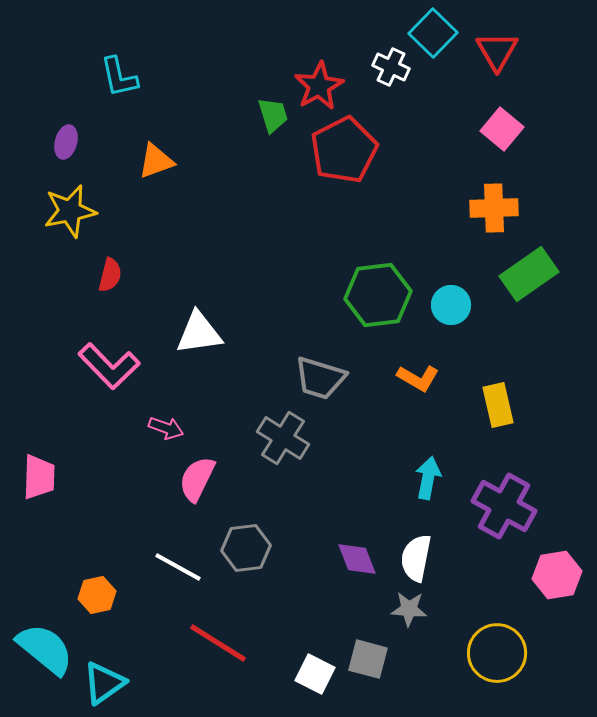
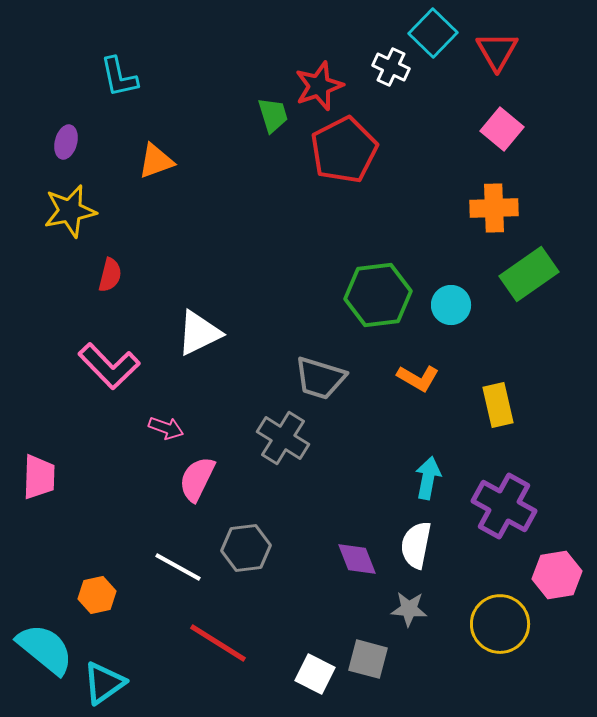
red star: rotated 9 degrees clockwise
white triangle: rotated 18 degrees counterclockwise
white semicircle: moved 13 px up
yellow circle: moved 3 px right, 29 px up
